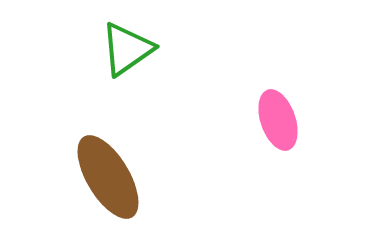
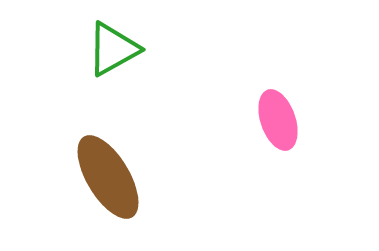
green triangle: moved 14 px left; rotated 6 degrees clockwise
